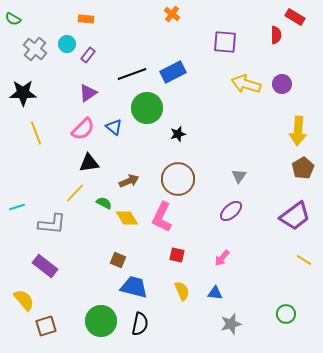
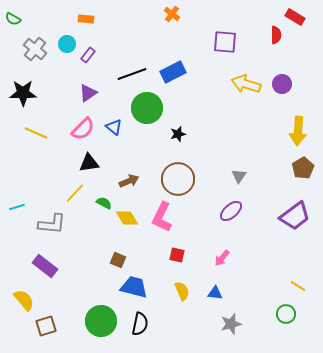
yellow line at (36, 133): rotated 45 degrees counterclockwise
yellow line at (304, 260): moved 6 px left, 26 px down
